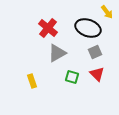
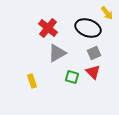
yellow arrow: moved 1 px down
gray square: moved 1 px left, 1 px down
red triangle: moved 4 px left, 2 px up
